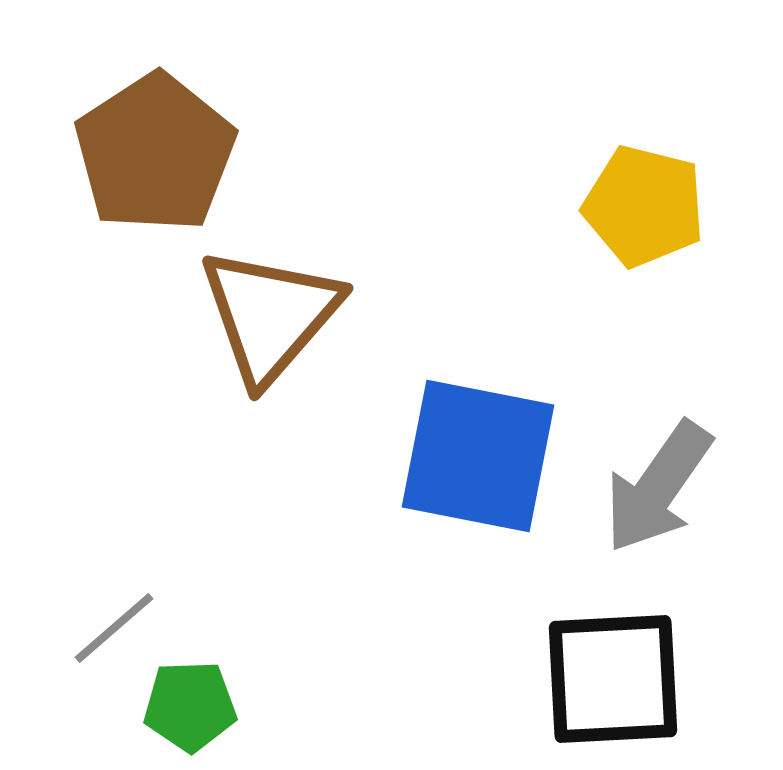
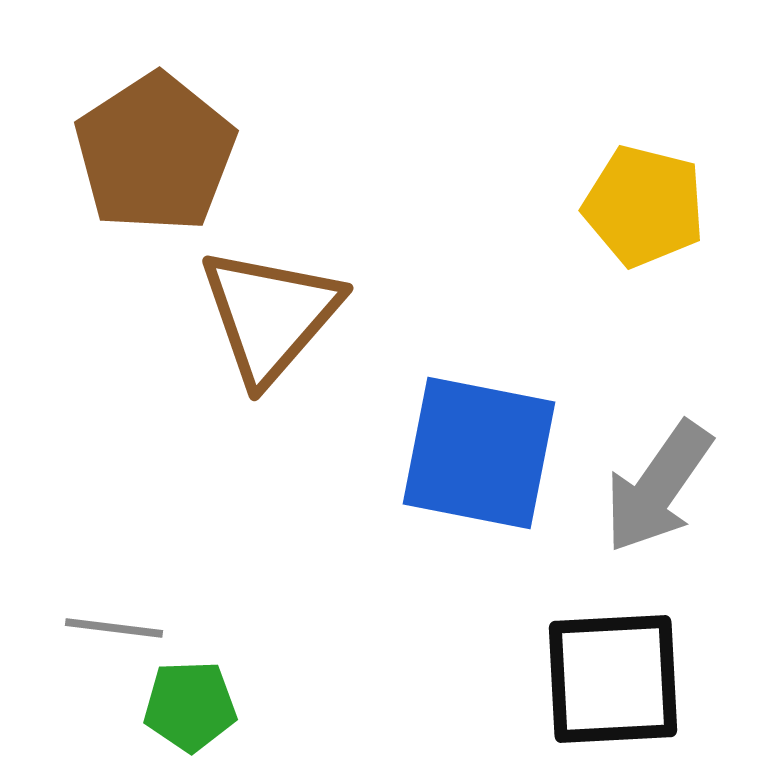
blue square: moved 1 px right, 3 px up
gray line: rotated 48 degrees clockwise
